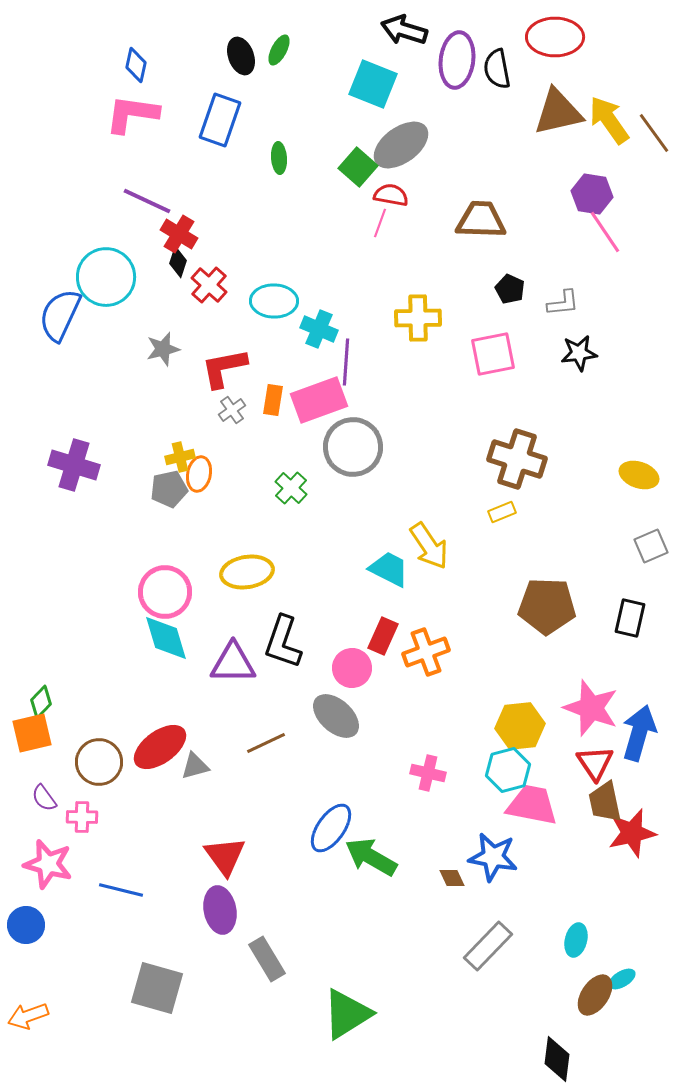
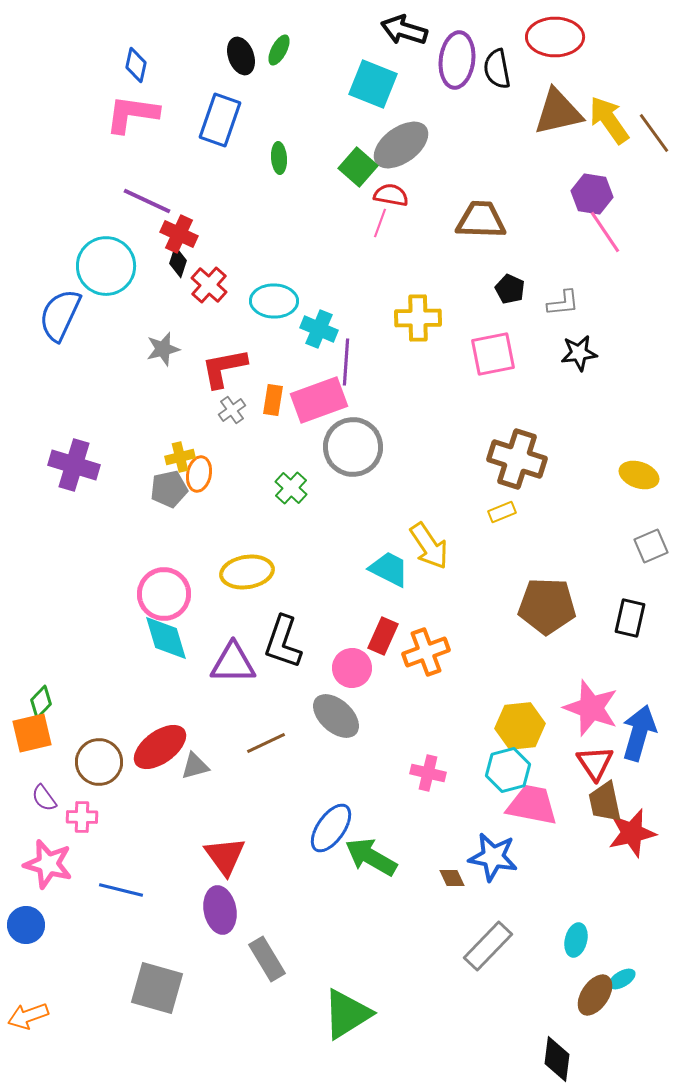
red cross at (179, 234): rotated 6 degrees counterclockwise
cyan circle at (106, 277): moved 11 px up
pink circle at (165, 592): moved 1 px left, 2 px down
